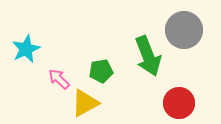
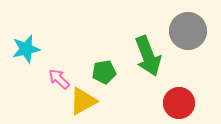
gray circle: moved 4 px right, 1 px down
cyan star: rotated 12 degrees clockwise
green pentagon: moved 3 px right, 1 px down
yellow triangle: moved 2 px left, 2 px up
